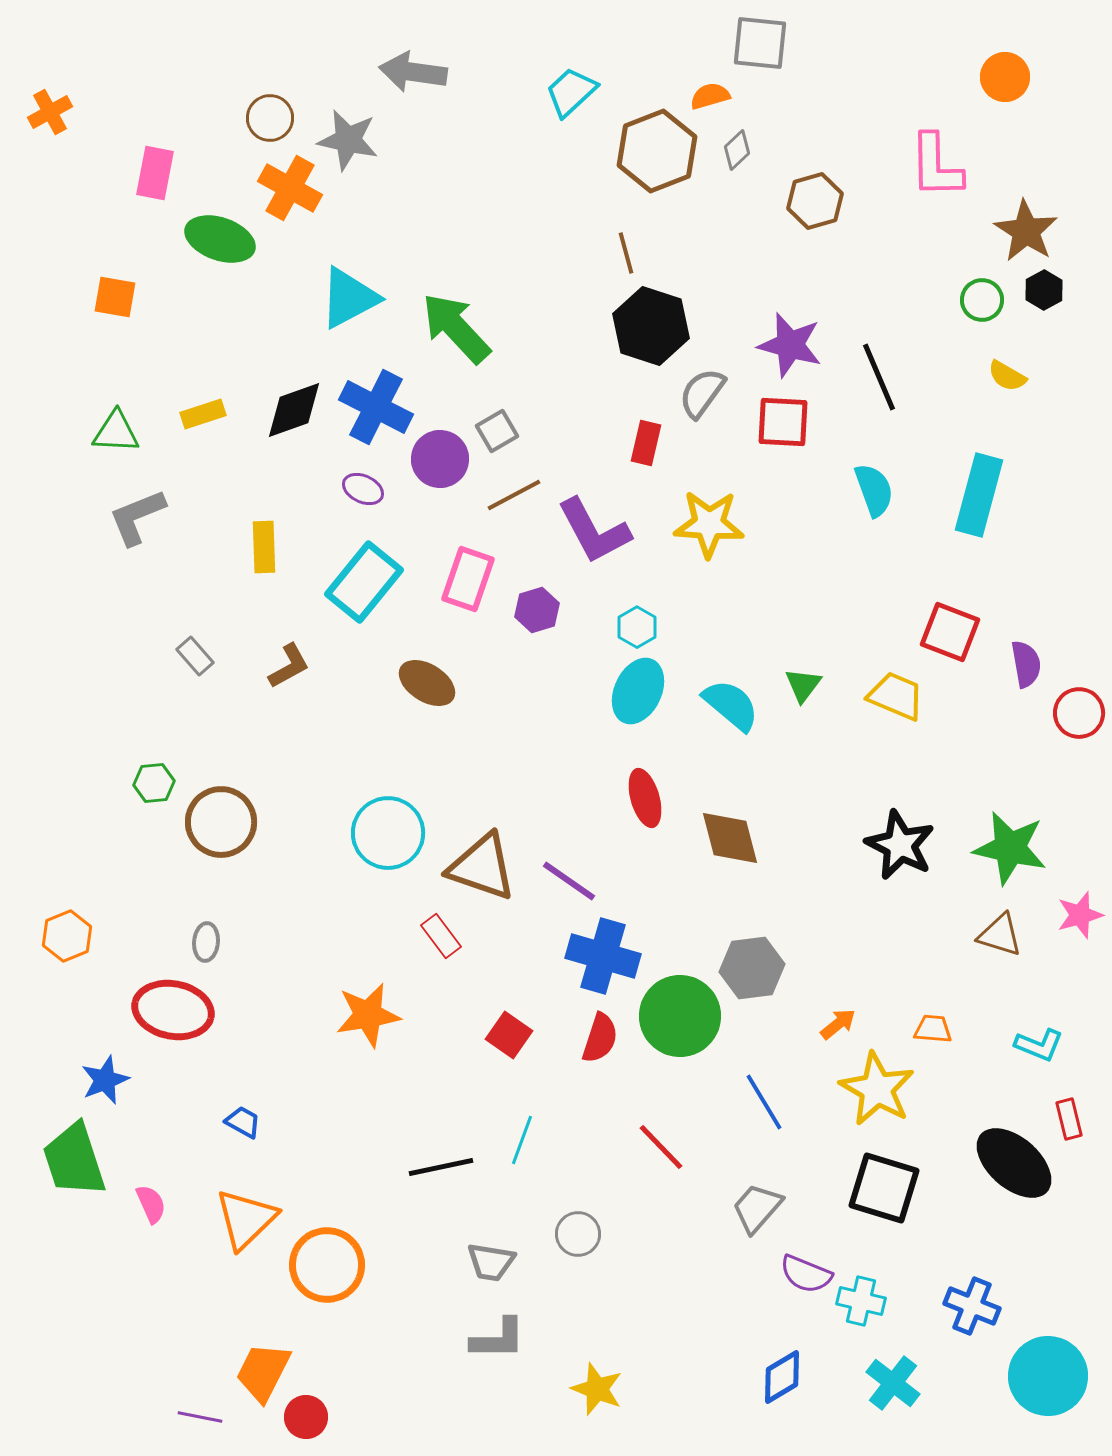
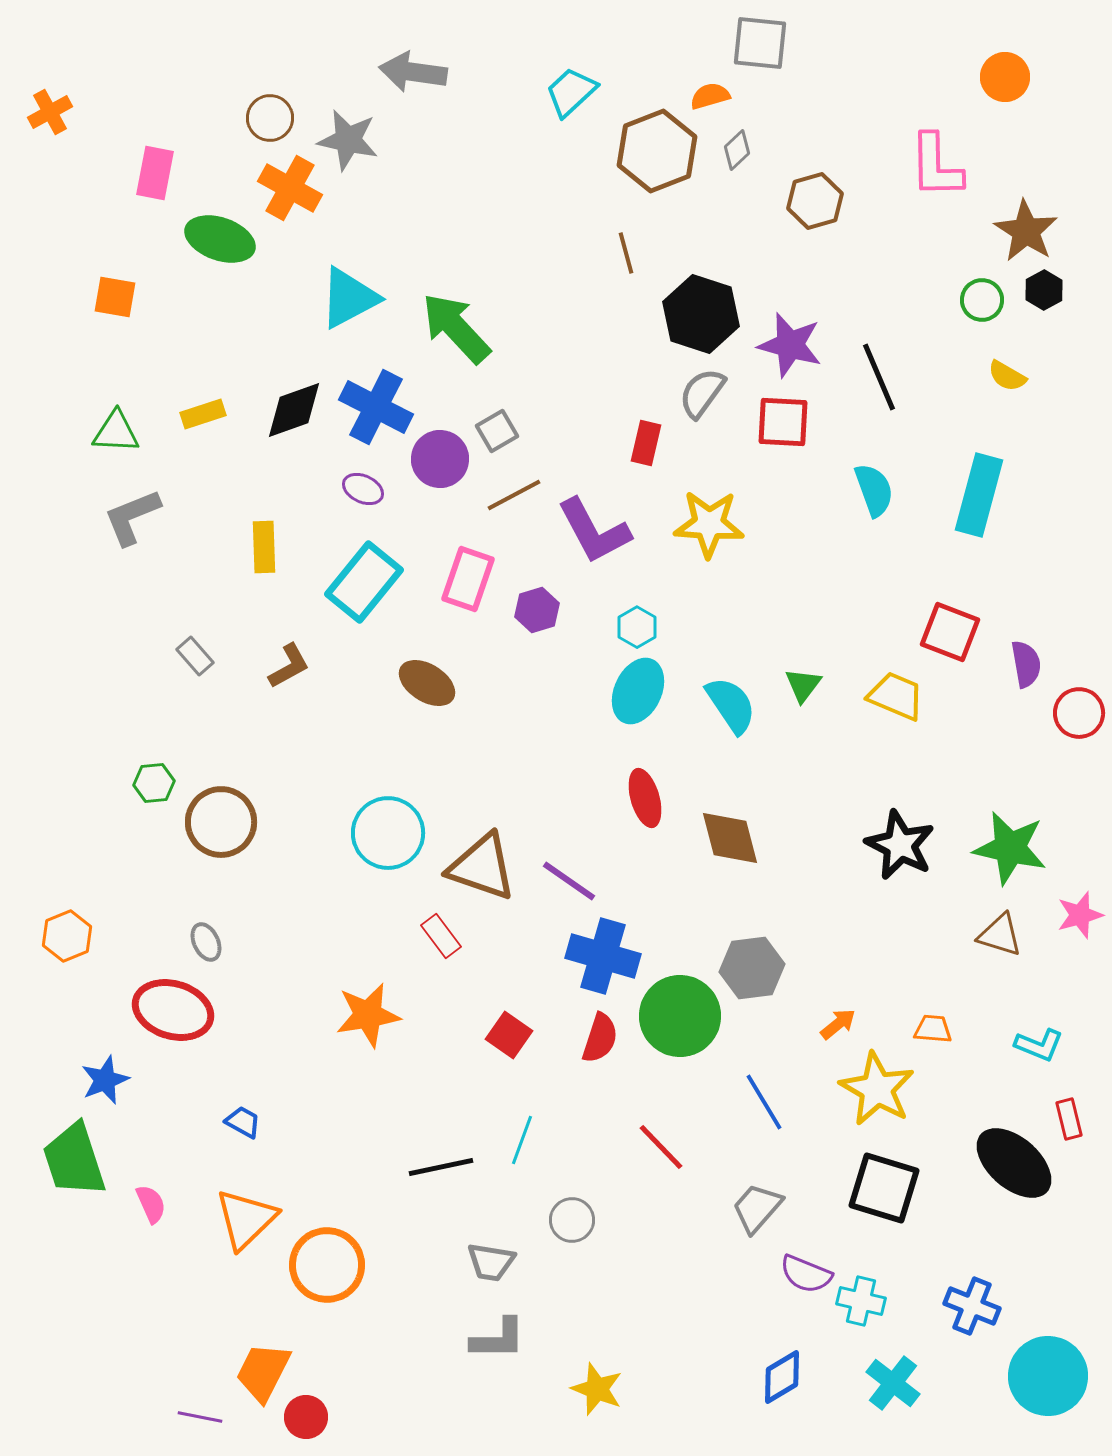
black hexagon at (651, 326): moved 50 px right, 12 px up
gray L-shape at (137, 517): moved 5 px left
cyan semicircle at (731, 705): rotated 16 degrees clockwise
gray ellipse at (206, 942): rotated 30 degrees counterclockwise
red ellipse at (173, 1010): rotated 6 degrees clockwise
gray circle at (578, 1234): moved 6 px left, 14 px up
